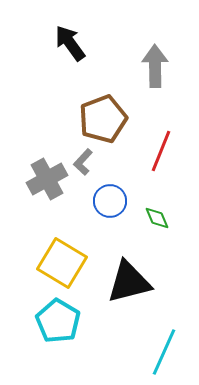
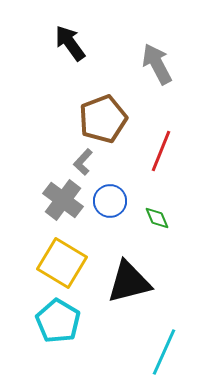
gray arrow: moved 2 px right, 2 px up; rotated 27 degrees counterclockwise
gray cross: moved 16 px right, 21 px down; rotated 24 degrees counterclockwise
